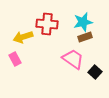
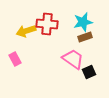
yellow arrow: moved 3 px right, 6 px up
black square: moved 6 px left; rotated 24 degrees clockwise
